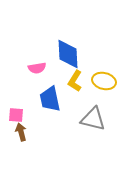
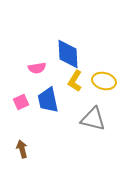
blue trapezoid: moved 2 px left, 1 px down
pink square: moved 5 px right, 13 px up; rotated 28 degrees counterclockwise
brown arrow: moved 1 px right, 17 px down
